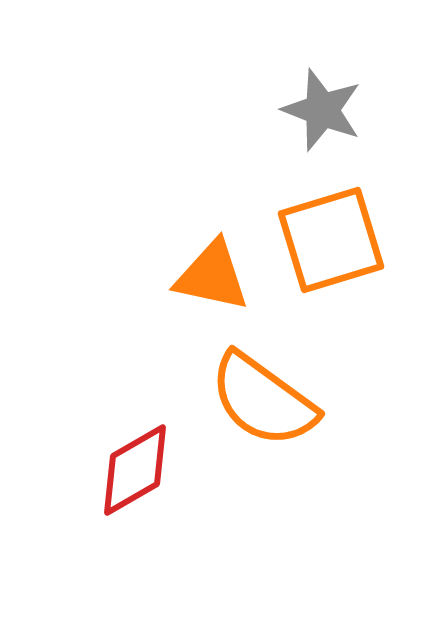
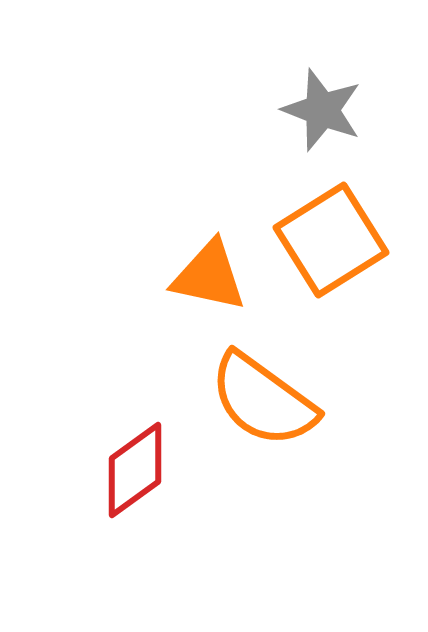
orange square: rotated 15 degrees counterclockwise
orange triangle: moved 3 px left
red diamond: rotated 6 degrees counterclockwise
